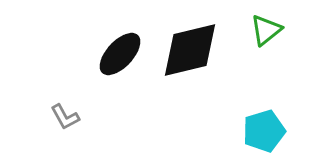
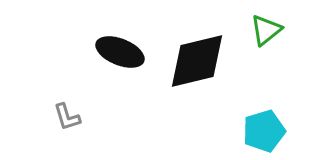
black diamond: moved 7 px right, 11 px down
black ellipse: moved 2 px up; rotated 69 degrees clockwise
gray L-shape: moved 2 px right; rotated 12 degrees clockwise
